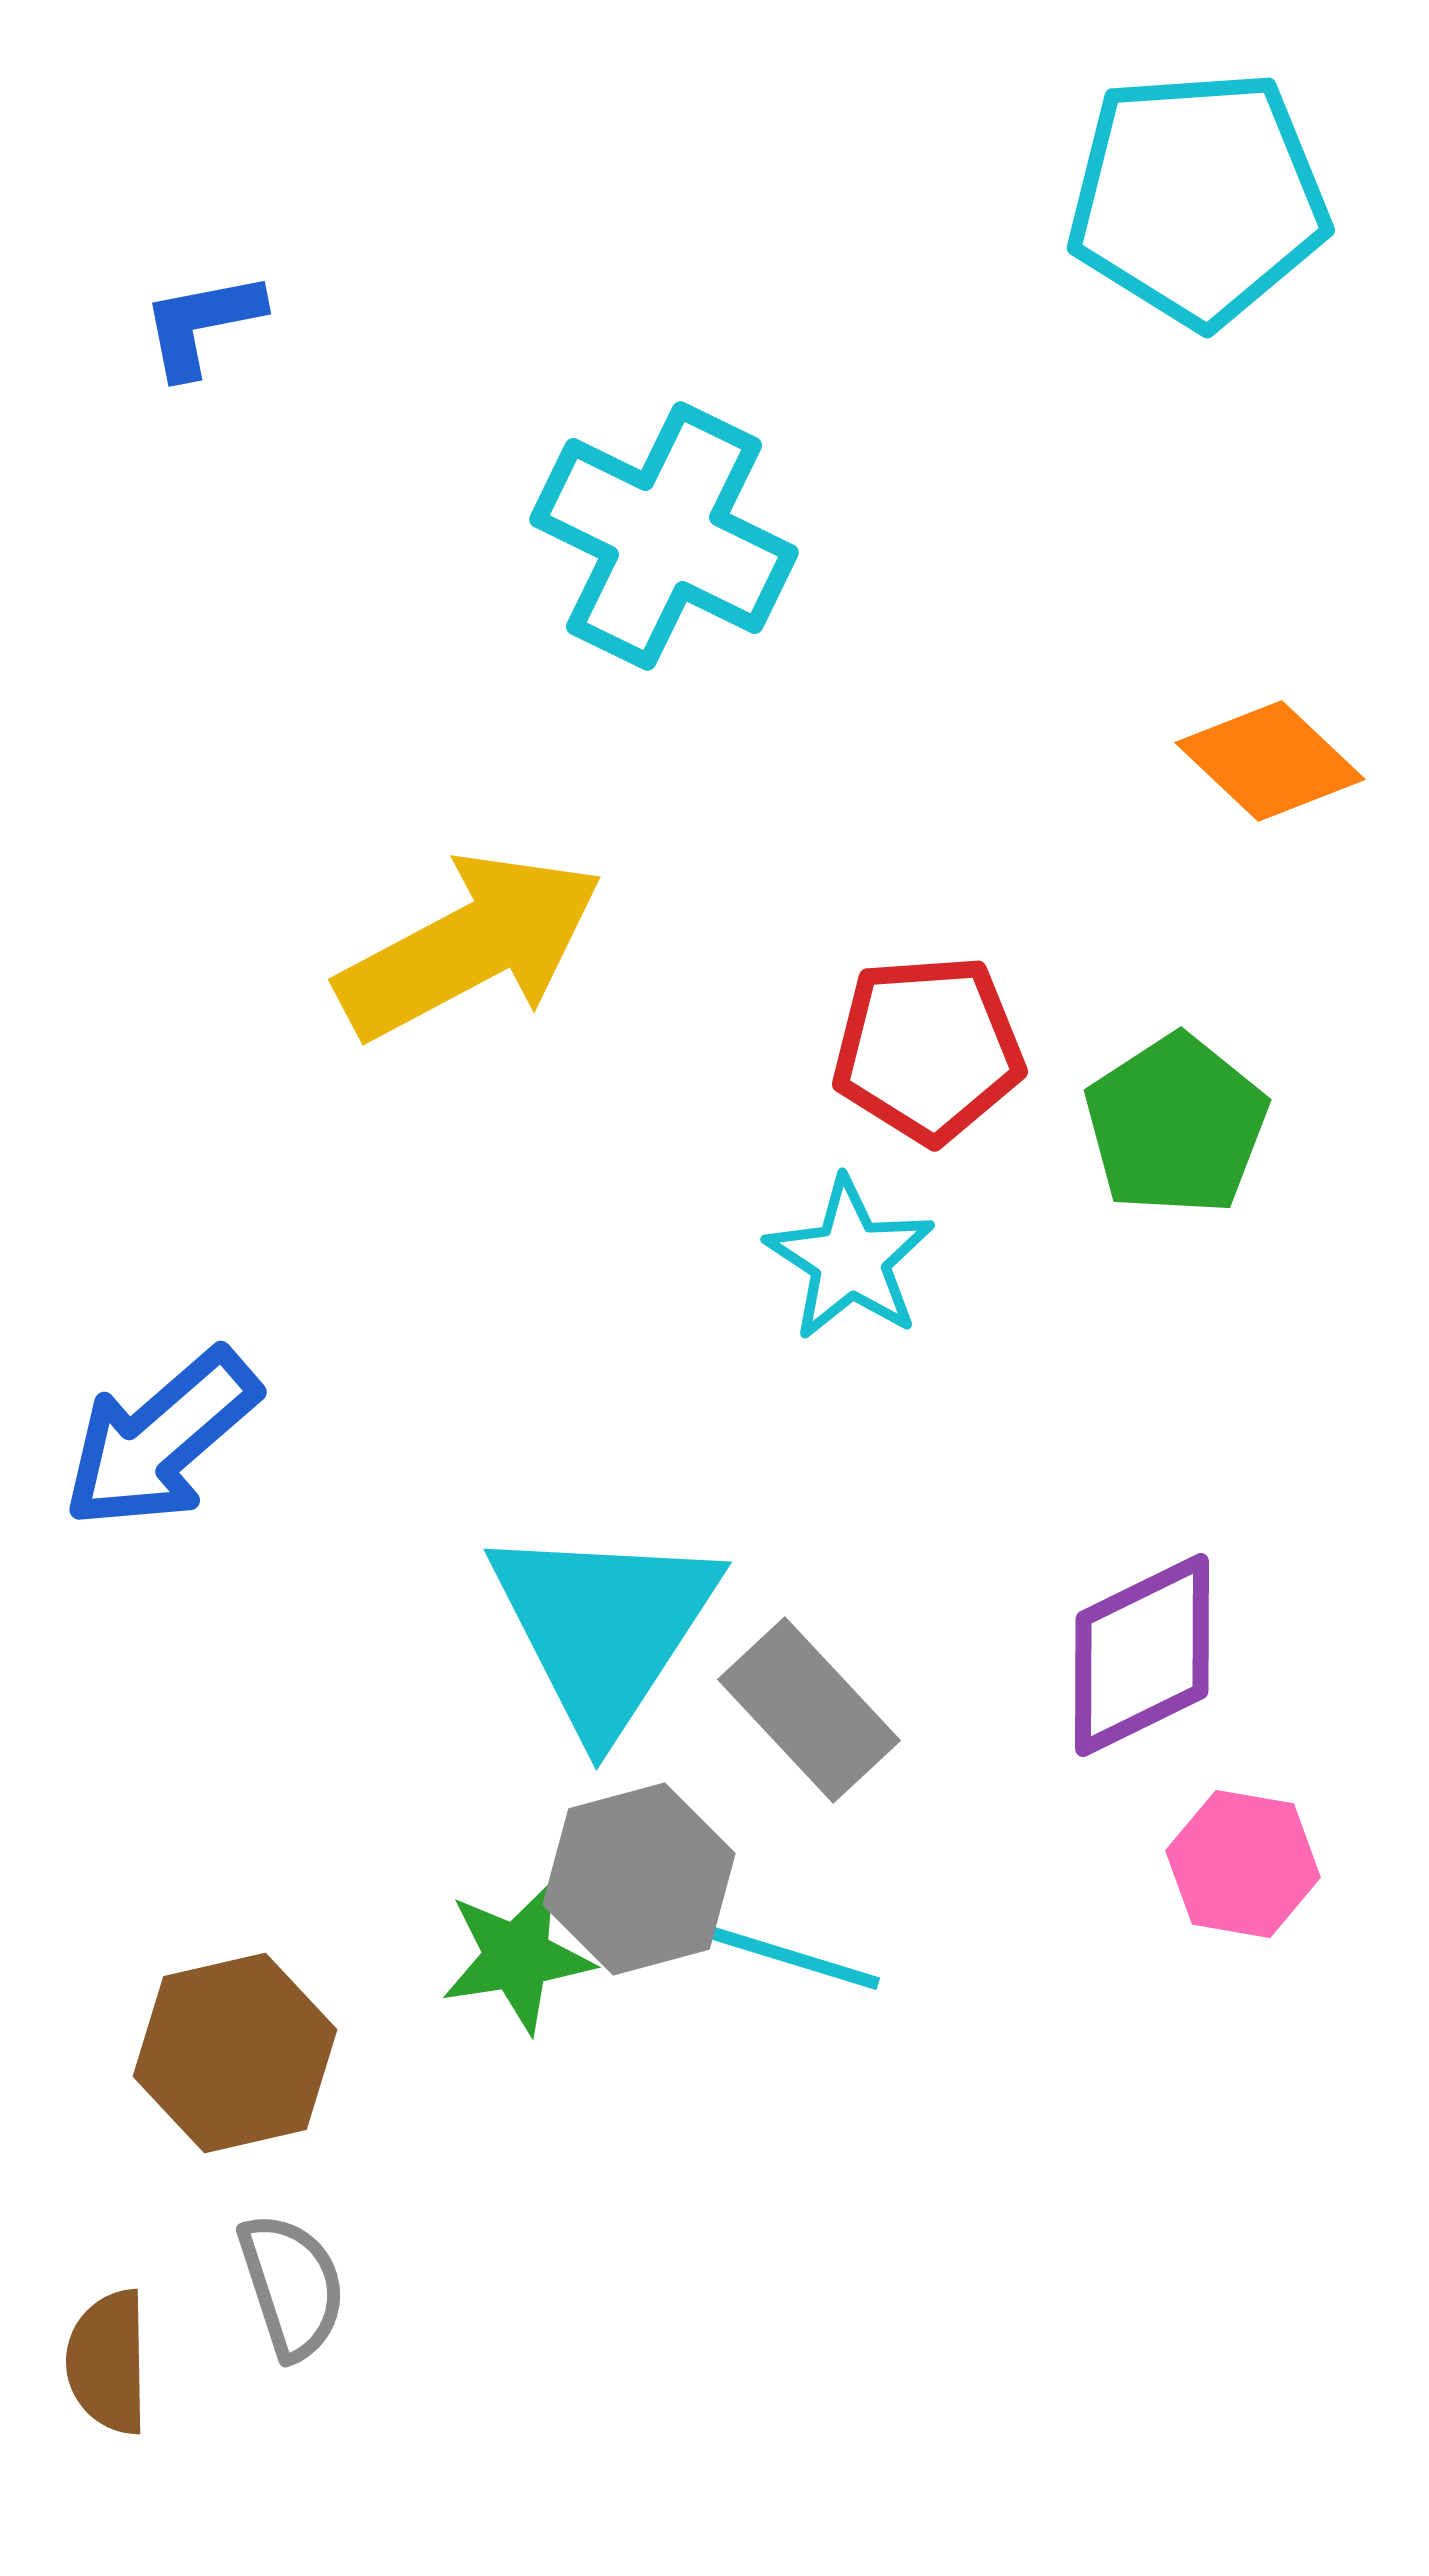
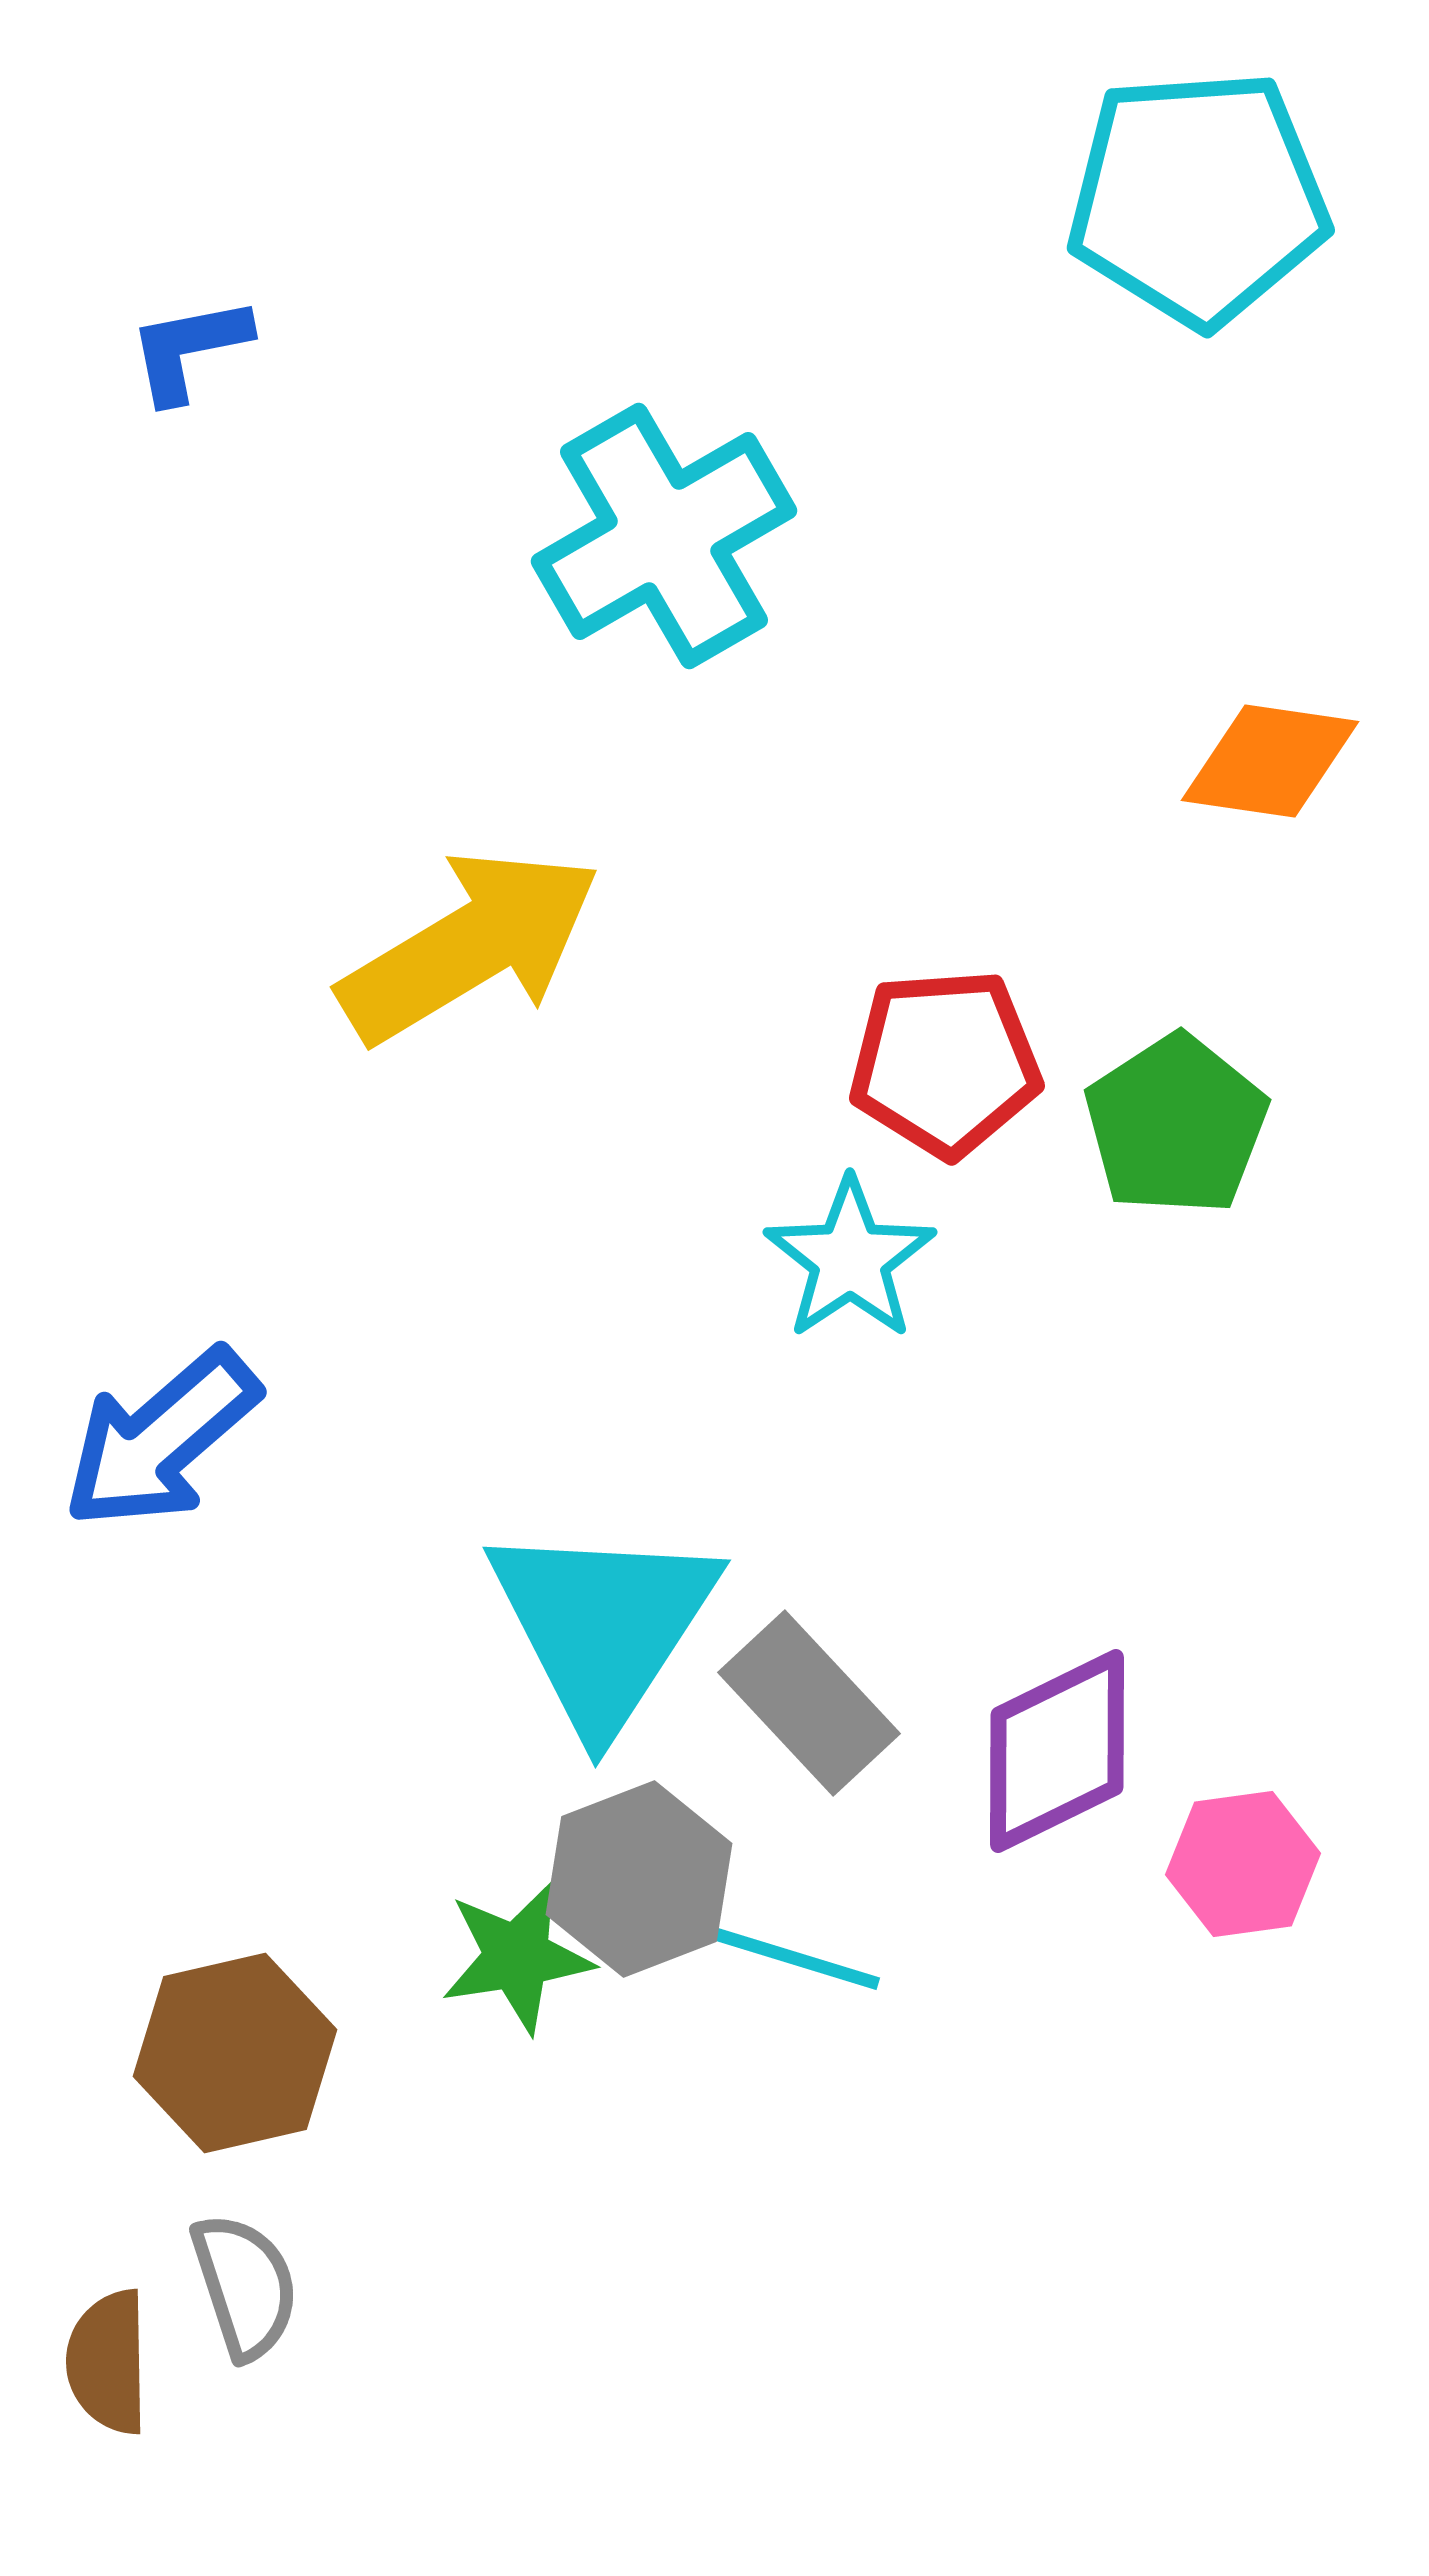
blue L-shape: moved 13 px left, 25 px down
cyan cross: rotated 34 degrees clockwise
orange diamond: rotated 35 degrees counterclockwise
yellow arrow: rotated 3 degrees counterclockwise
red pentagon: moved 17 px right, 14 px down
cyan star: rotated 5 degrees clockwise
cyan triangle: moved 1 px left, 2 px up
purple diamond: moved 85 px left, 96 px down
gray rectangle: moved 7 px up
pink hexagon: rotated 18 degrees counterclockwise
gray hexagon: rotated 6 degrees counterclockwise
gray semicircle: moved 47 px left
